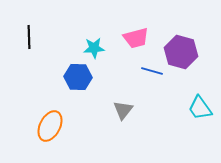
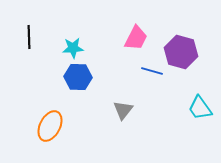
pink trapezoid: rotated 48 degrees counterclockwise
cyan star: moved 21 px left
